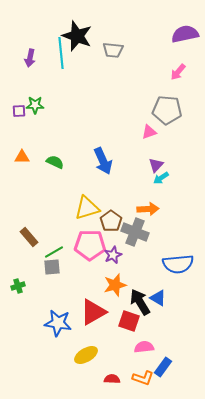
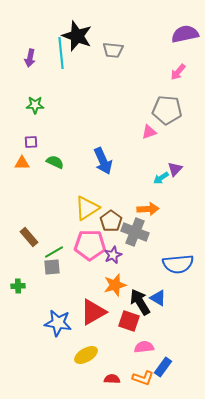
purple square: moved 12 px right, 31 px down
orange triangle: moved 6 px down
purple triangle: moved 19 px right, 4 px down
yellow triangle: rotated 16 degrees counterclockwise
green cross: rotated 16 degrees clockwise
